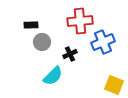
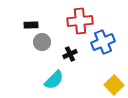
cyan semicircle: moved 1 px right, 4 px down
yellow square: rotated 24 degrees clockwise
